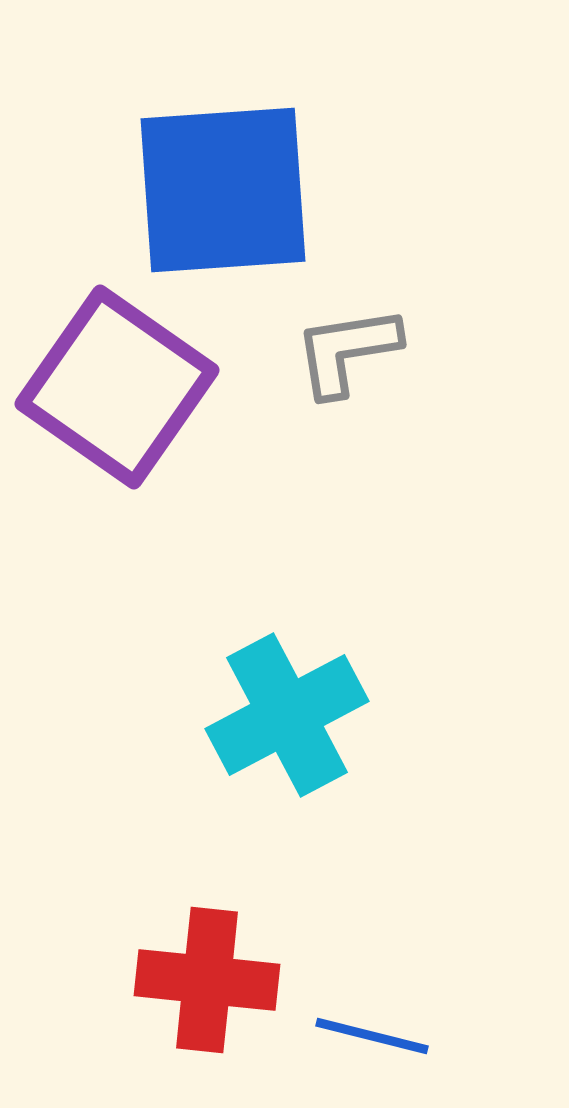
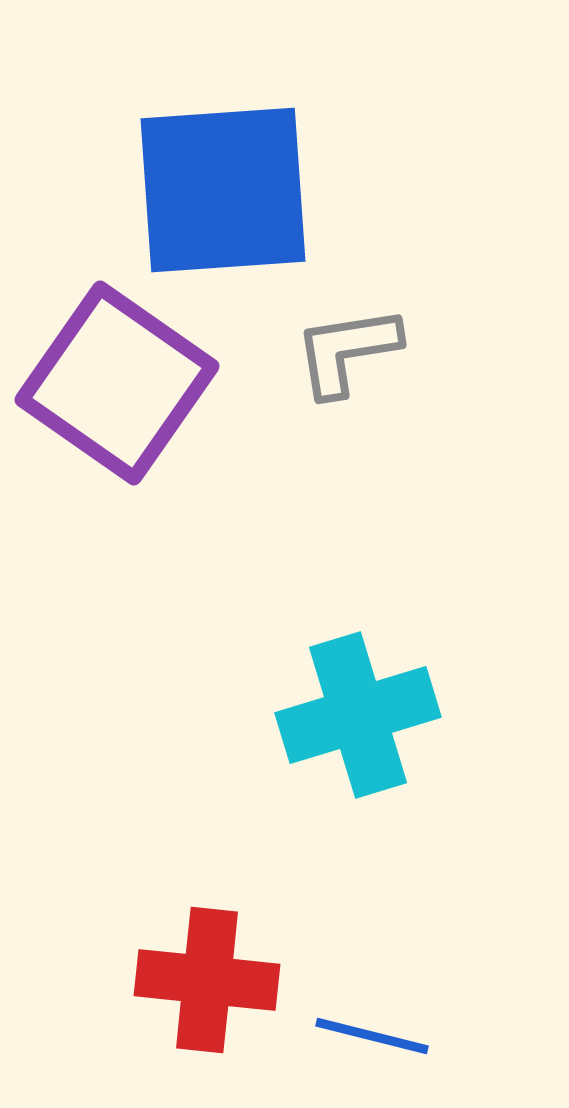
purple square: moved 4 px up
cyan cross: moved 71 px right; rotated 11 degrees clockwise
